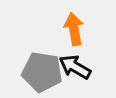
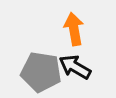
gray pentagon: moved 1 px left
